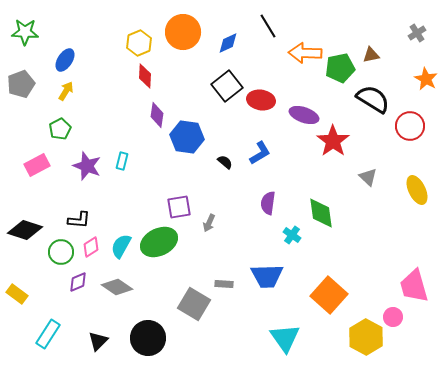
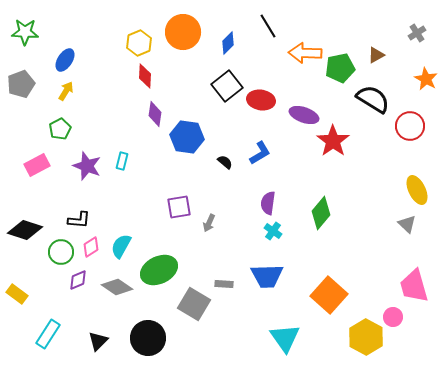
blue diamond at (228, 43): rotated 20 degrees counterclockwise
brown triangle at (371, 55): moved 5 px right; rotated 18 degrees counterclockwise
purple diamond at (157, 115): moved 2 px left, 1 px up
gray triangle at (368, 177): moved 39 px right, 47 px down
green diamond at (321, 213): rotated 48 degrees clockwise
cyan cross at (292, 235): moved 19 px left, 4 px up
green ellipse at (159, 242): moved 28 px down
purple diamond at (78, 282): moved 2 px up
